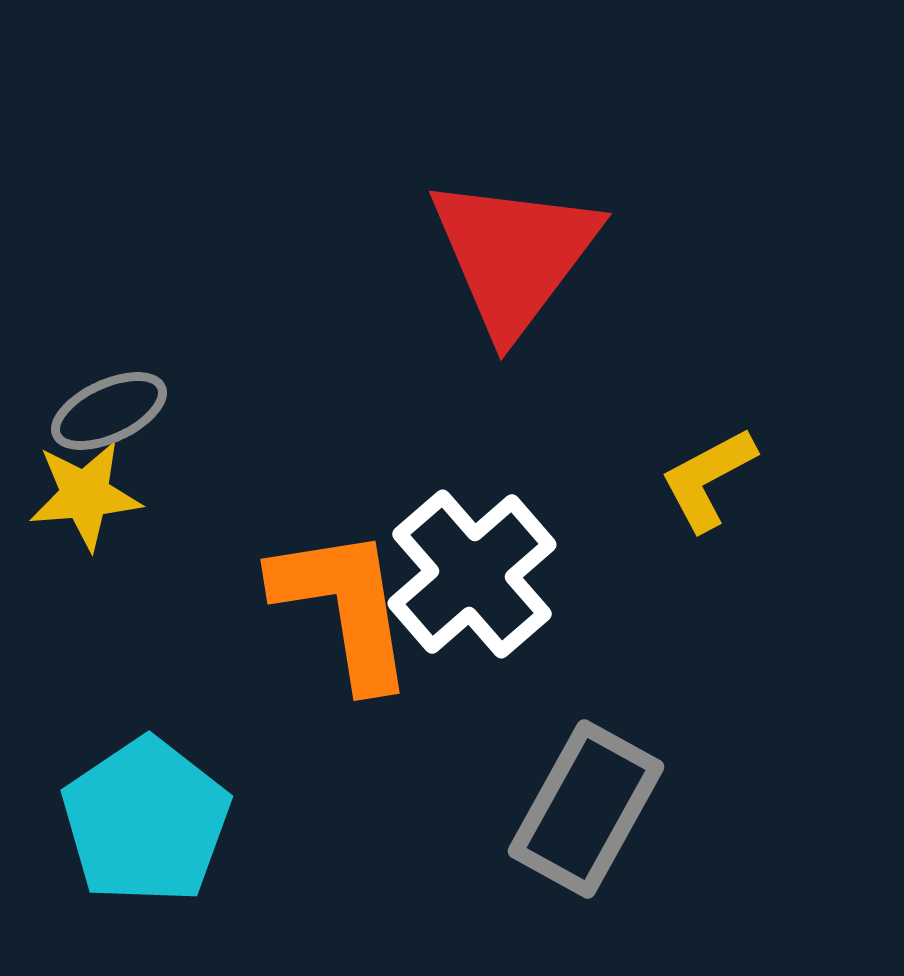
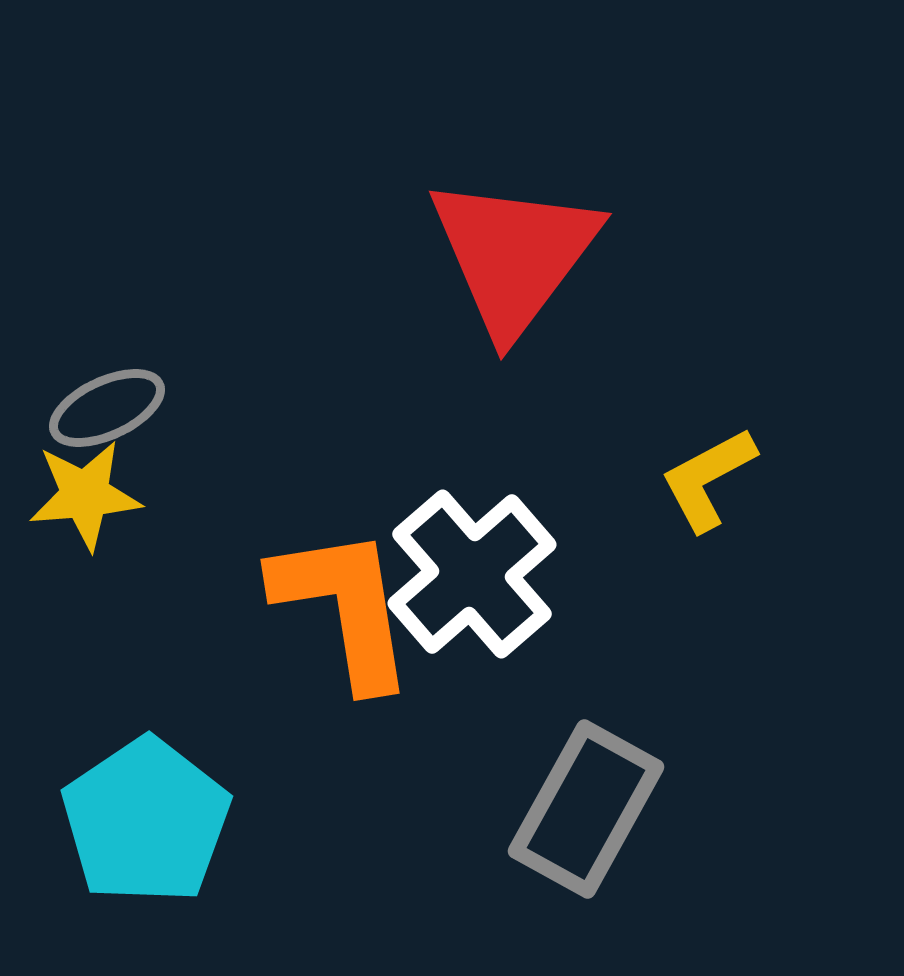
gray ellipse: moved 2 px left, 3 px up
